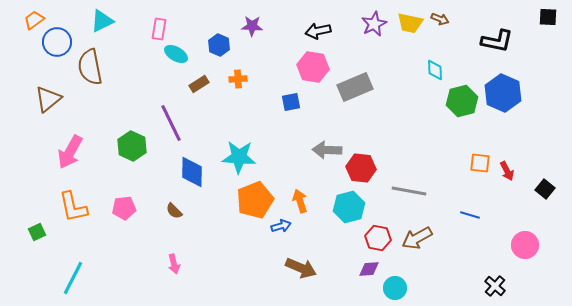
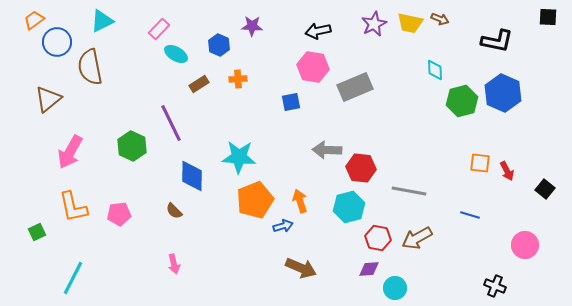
pink rectangle at (159, 29): rotated 35 degrees clockwise
blue diamond at (192, 172): moved 4 px down
pink pentagon at (124, 208): moved 5 px left, 6 px down
blue arrow at (281, 226): moved 2 px right
black cross at (495, 286): rotated 20 degrees counterclockwise
